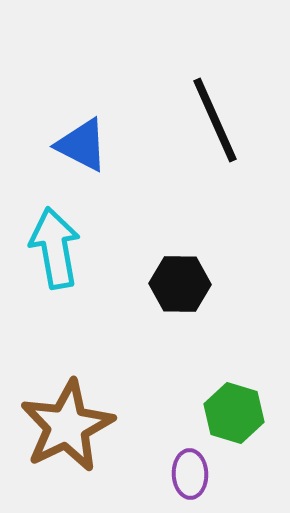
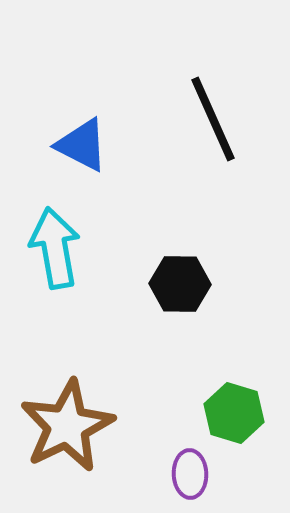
black line: moved 2 px left, 1 px up
